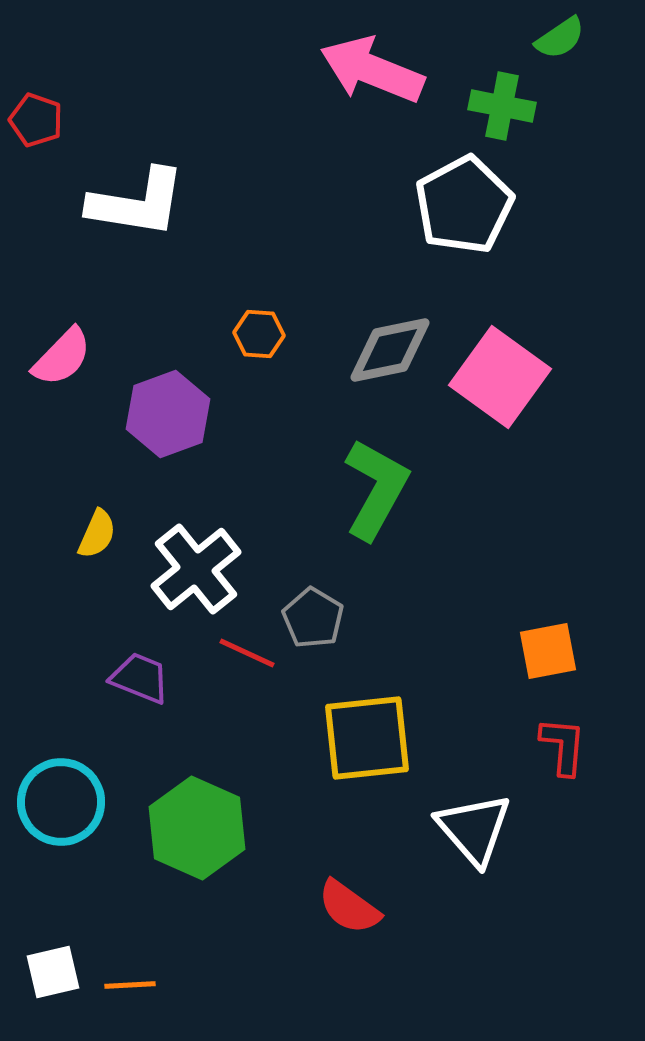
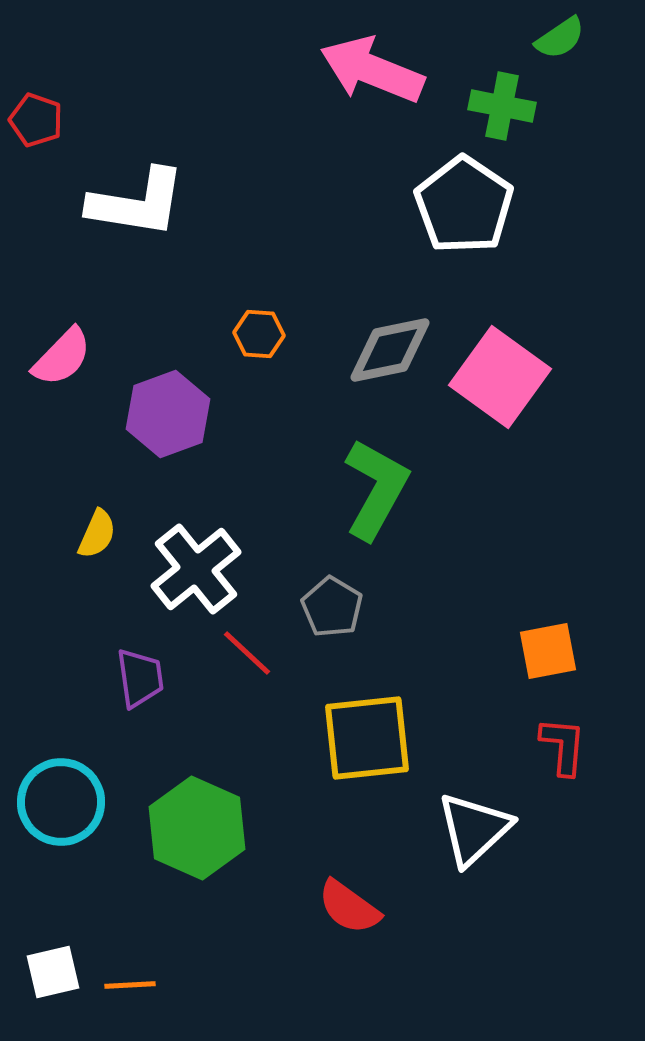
white pentagon: rotated 10 degrees counterclockwise
gray pentagon: moved 19 px right, 11 px up
red line: rotated 18 degrees clockwise
purple trapezoid: rotated 60 degrees clockwise
white triangle: rotated 28 degrees clockwise
